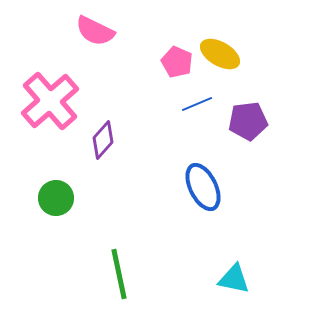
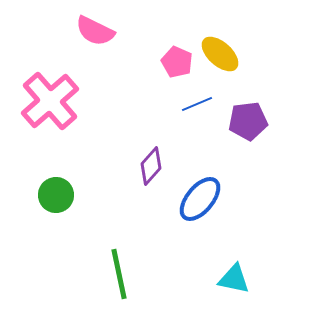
yellow ellipse: rotated 12 degrees clockwise
purple diamond: moved 48 px right, 26 px down
blue ellipse: moved 3 px left, 12 px down; rotated 66 degrees clockwise
green circle: moved 3 px up
